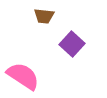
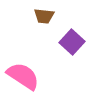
purple square: moved 2 px up
